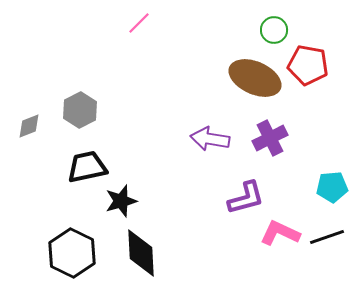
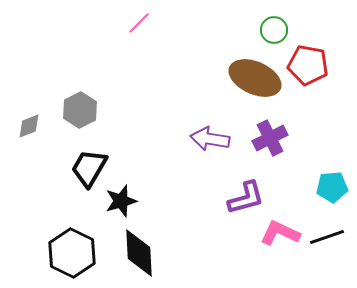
black trapezoid: moved 2 px right, 1 px down; rotated 48 degrees counterclockwise
black diamond: moved 2 px left
